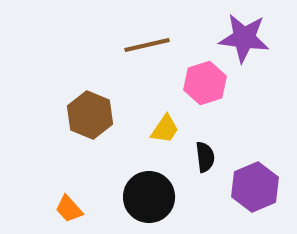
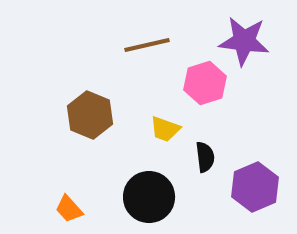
purple star: moved 3 px down
yellow trapezoid: rotated 76 degrees clockwise
